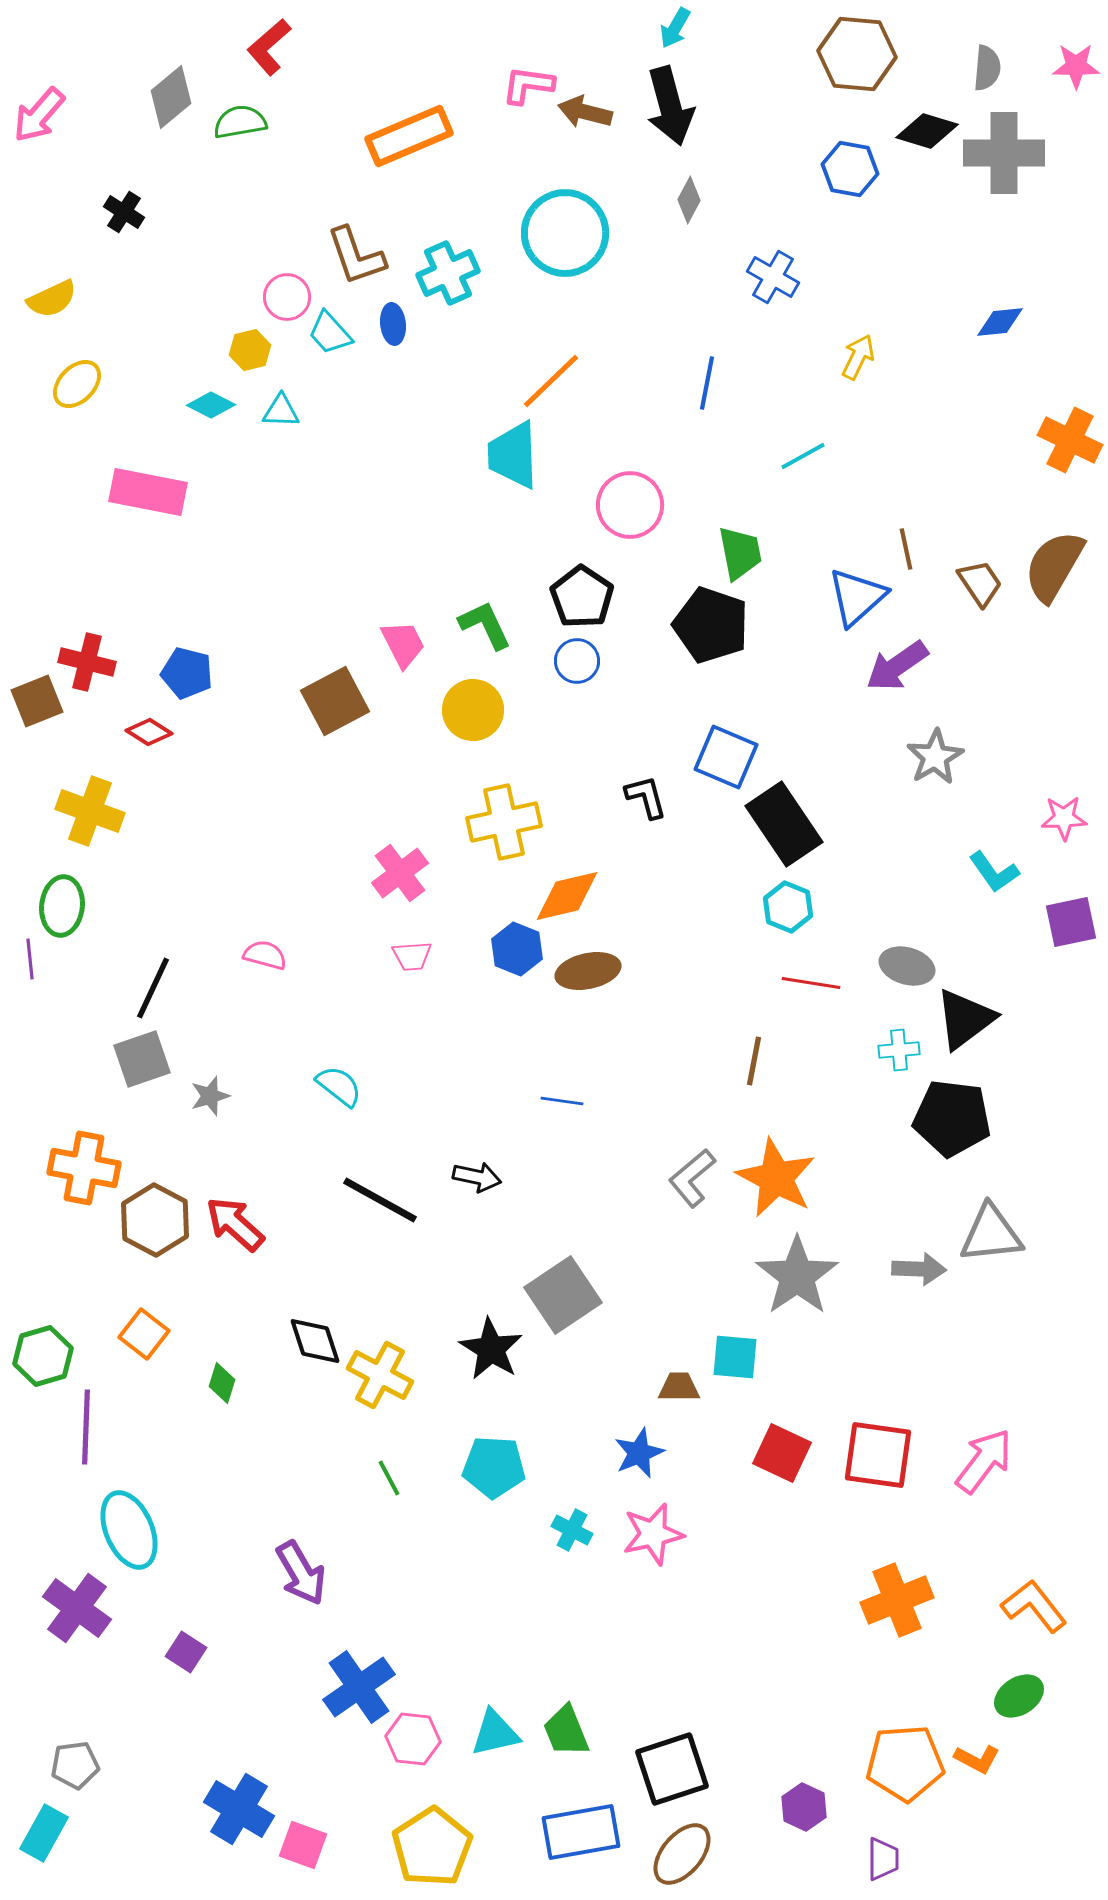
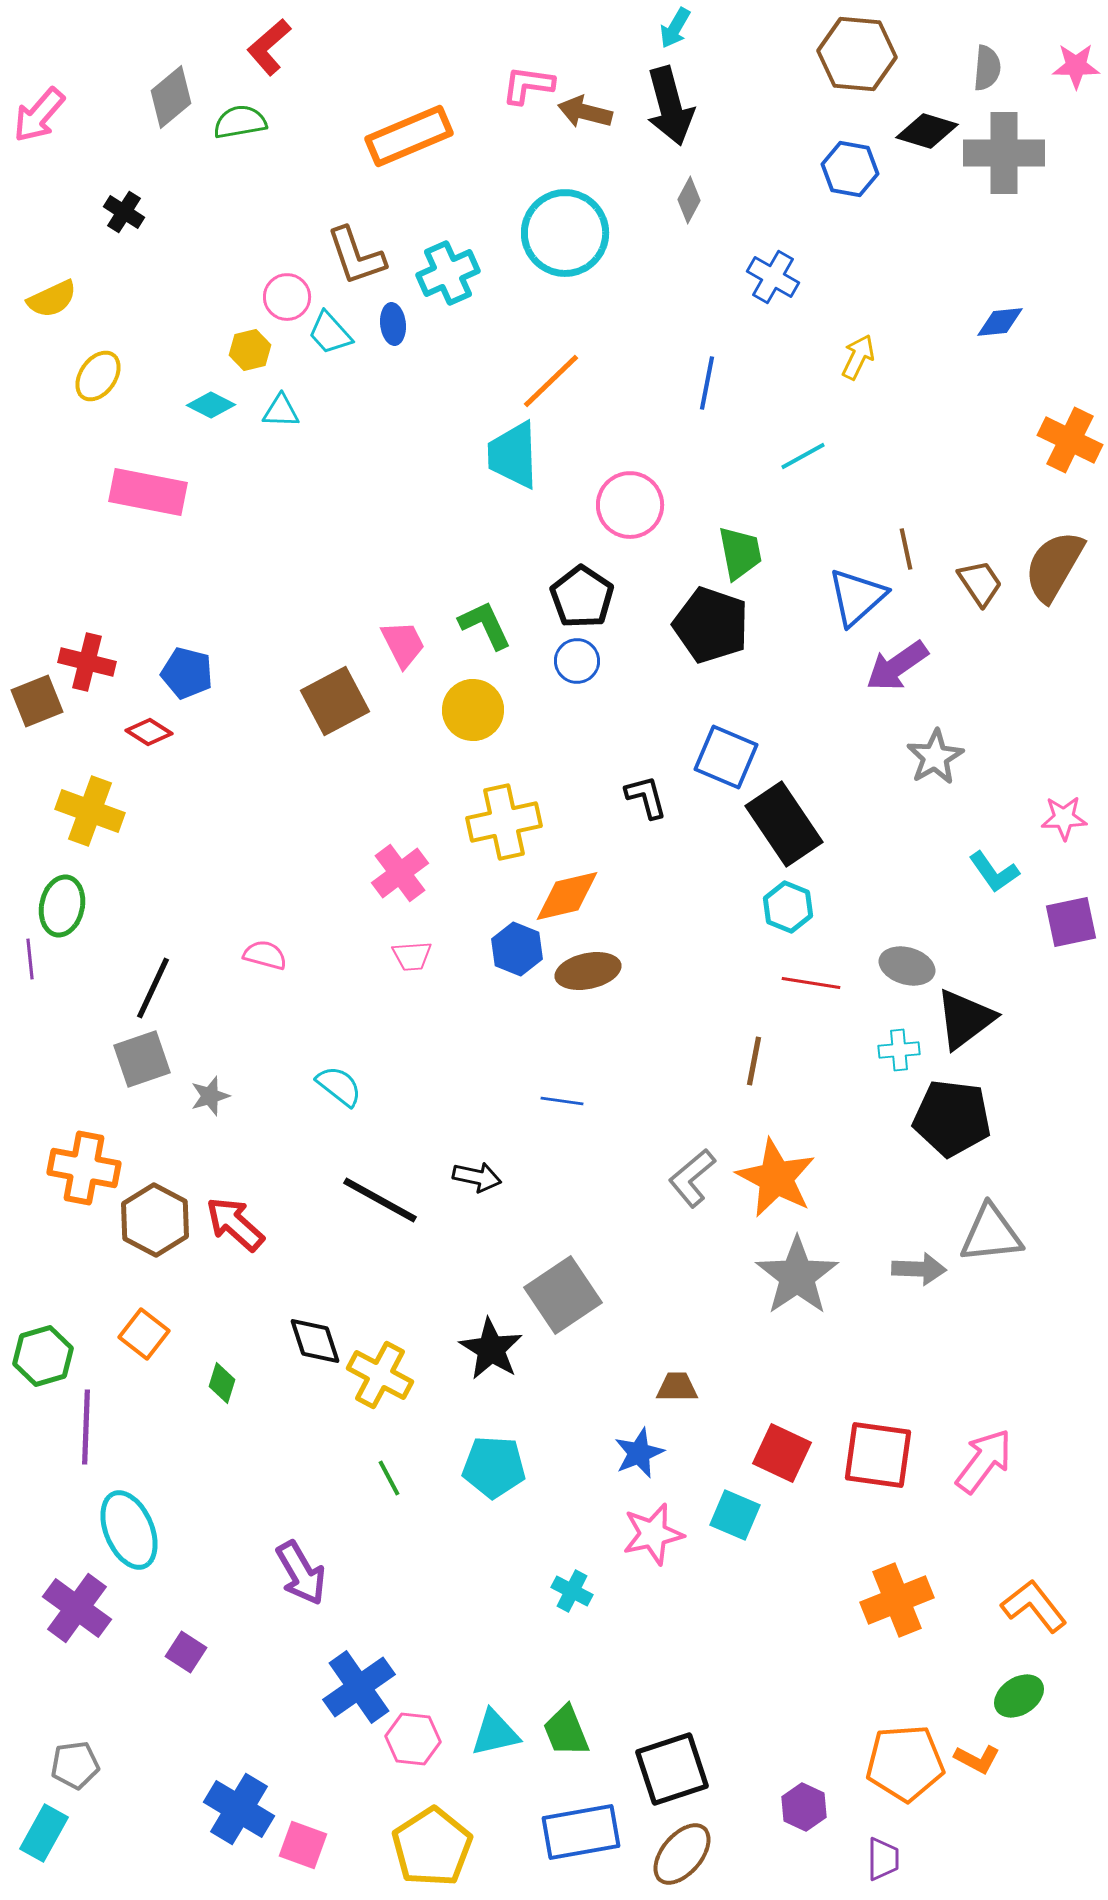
yellow ellipse at (77, 384): moved 21 px right, 8 px up; rotated 9 degrees counterclockwise
green ellipse at (62, 906): rotated 6 degrees clockwise
cyan square at (735, 1357): moved 158 px down; rotated 18 degrees clockwise
brown trapezoid at (679, 1387): moved 2 px left
cyan cross at (572, 1530): moved 61 px down
